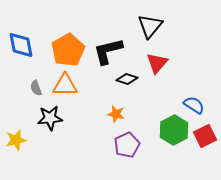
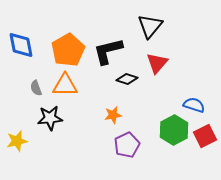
blue semicircle: rotated 15 degrees counterclockwise
orange star: moved 3 px left, 1 px down; rotated 24 degrees counterclockwise
yellow star: moved 1 px right, 1 px down
